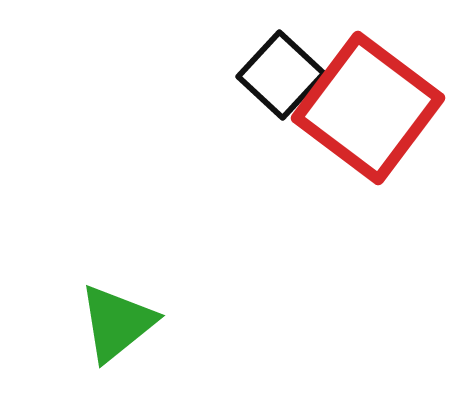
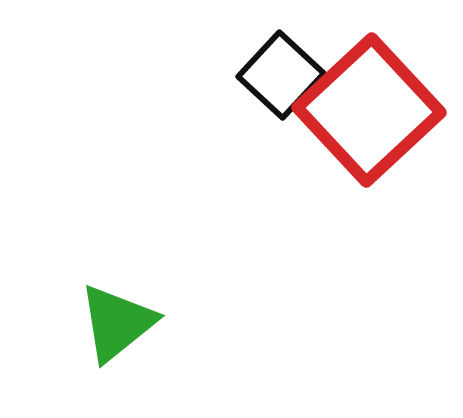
red square: moved 1 px right, 2 px down; rotated 10 degrees clockwise
